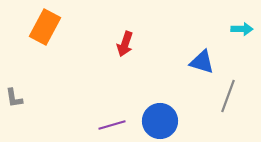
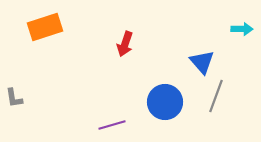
orange rectangle: rotated 44 degrees clockwise
blue triangle: rotated 32 degrees clockwise
gray line: moved 12 px left
blue circle: moved 5 px right, 19 px up
